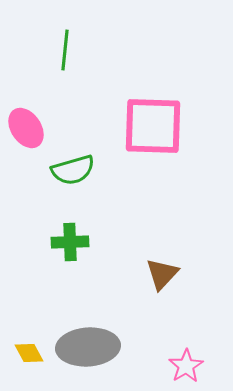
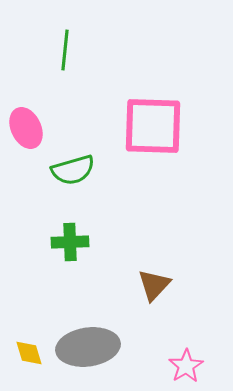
pink ellipse: rotated 9 degrees clockwise
brown triangle: moved 8 px left, 11 px down
gray ellipse: rotated 4 degrees counterclockwise
yellow diamond: rotated 12 degrees clockwise
